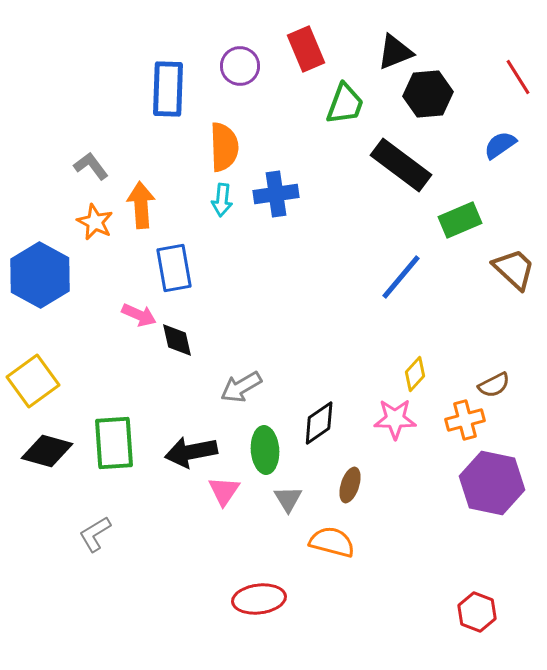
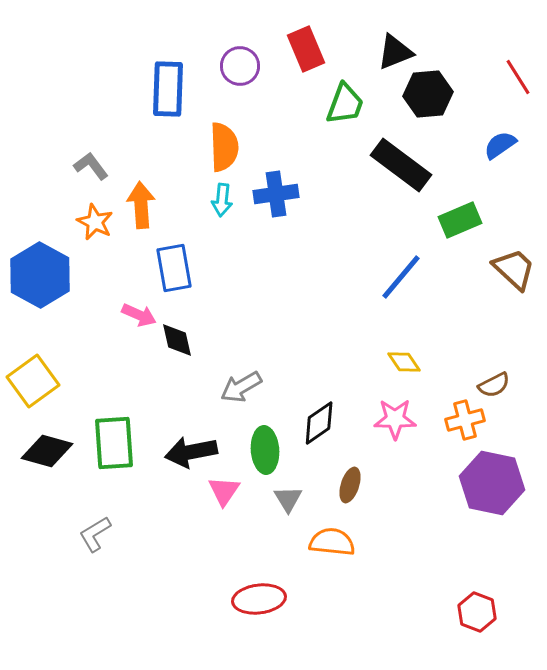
yellow diamond at (415, 374): moved 11 px left, 12 px up; rotated 76 degrees counterclockwise
orange semicircle at (332, 542): rotated 9 degrees counterclockwise
